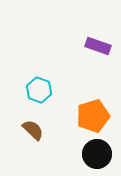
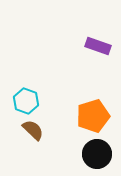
cyan hexagon: moved 13 px left, 11 px down
